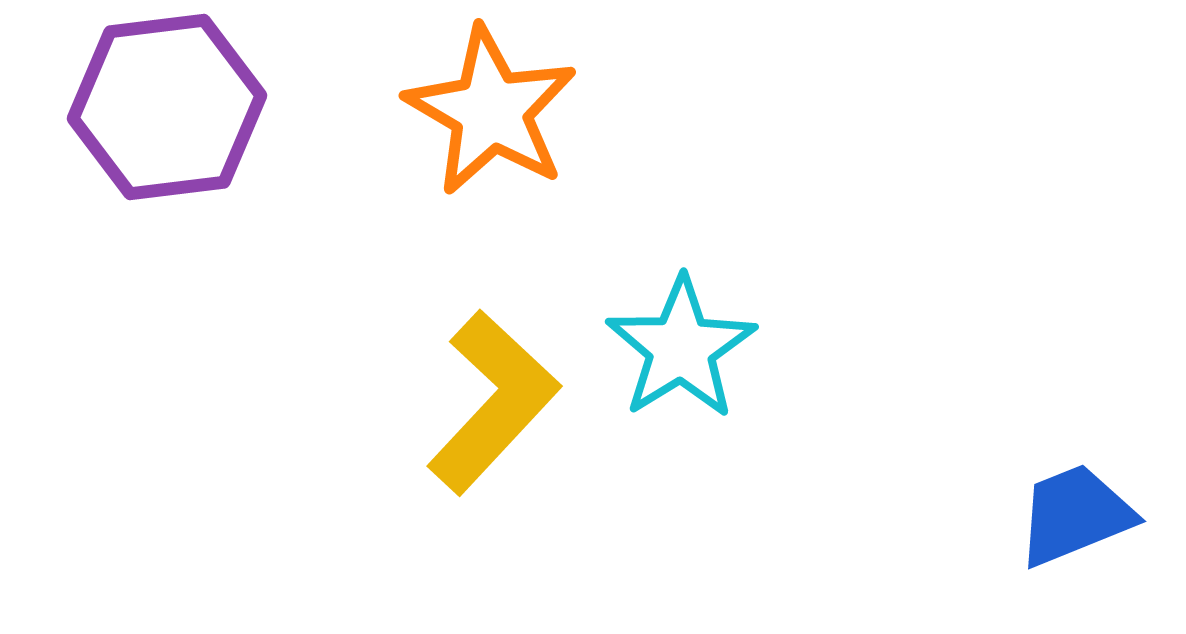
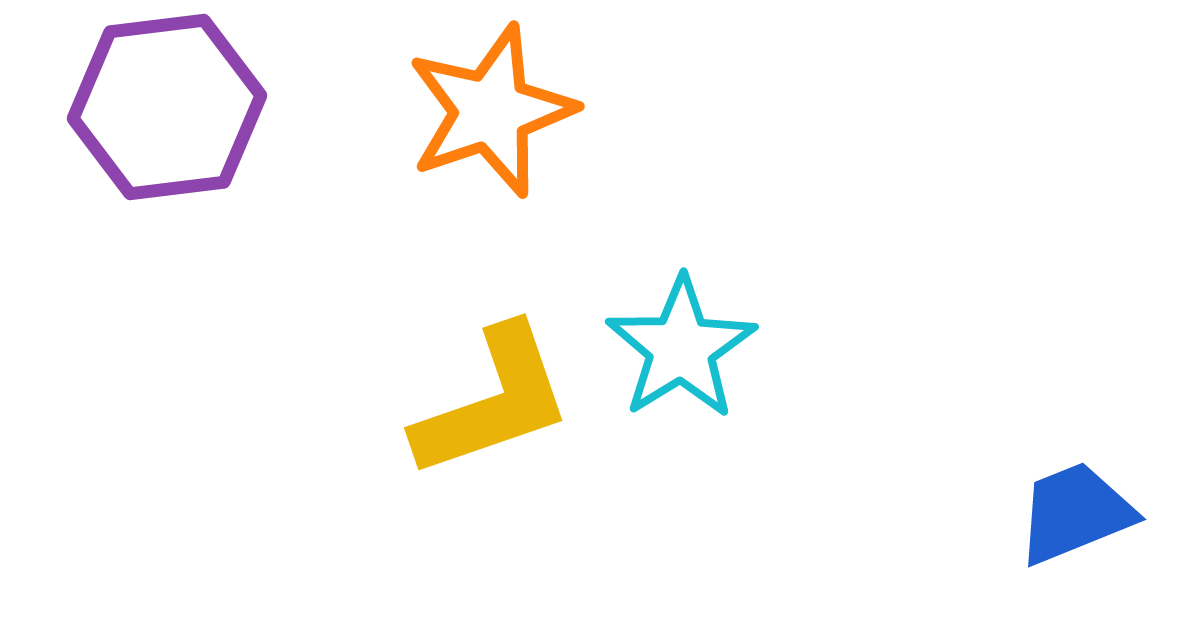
orange star: rotated 23 degrees clockwise
yellow L-shape: rotated 28 degrees clockwise
blue trapezoid: moved 2 px up
